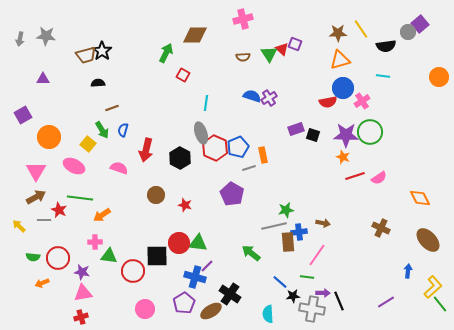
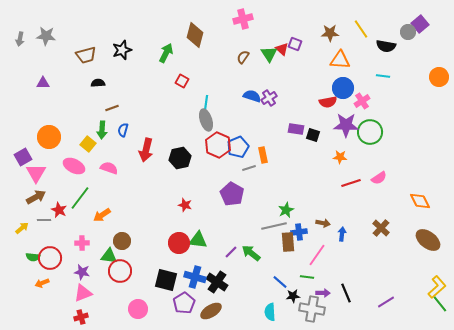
brown star at (338, 33): moved 8 px left
brown diamond at (195, 35): rotated 75 degrees counterclockwise
black semicircle at (386, 46): rotated 18 degrees clockwise
black star at (102, 51): moved 20 px right, 1 px up; rotated 18 degrees clockwise
brown semicircle at (243, 57): rotated 128 degrees clockwise
orange triangle at (340, 60): rotated 20 degrees clockwise
red square at (183, 75): moved 1 px left, 6 px down
purple triangle at (43, 79): moved 4 px down
purple square at (23, 115): moved 42 px down
purple rectangle at (296, 129): rotated 28 degrees clockwise
green arrow at (102, 130): rotated 36 degrees clockwise
gray ellipse at (201, 133): moved 5 px right, 13 px up
purple star at (346, 135): moved 10 px up
red hexagon at (215, 148): moved 3 px right, 3 px up
orange star at (343, 157): moved 3 px left; rotated 16 degrees counterclockwise
black hexagon at (180, 158): rotated 20 degrees clockwise
pink semicircle at (119, 168): moved 10 px left
pink triangle at (36, 171): moved 2 px down
red line at (355, 176): moved 4 px left, 7 px down
brown circle at (156, 195): moved 34 px left, 46 px down
green line at (80, 198): rotated 60 degrees counterclockwise
orange diamond at (420, 198): moved 3 px down
green star at (286, 210): rotated 14 degrees counterclockwise
yellow arrow at (19, 226): moved 3 px right, 2 px down; rotated 96 degrees clockwise
brown cross at (381, 228): rotated 18 degrees clockwise
brown ellipse at (428, 240): rotated 10 degrees counterclockwise
pink cross at (95, 242): moved 13 px left, 1 px down
green triangle at (198, 243): moved 3 px up
black square at (157, 256): moved 9 px right, 24 px down; rotated 15 degrees clockwise
red circle at (58, 258): moved 8 px left
purple line at (207, 266): moved 24 px right, 14 px up
red circle at (133, 271): moved 13 px left
blue arrow at (408, 271): moved 66 px left, 37 px up
yellow L-shape at (433, 287): moved 4 px right
pink triangle at (83, 293): rotated 12 degrees counterclockwise
black cross at (230, 294): moved 13 px left, 12 px up
black line at (339, 301): moved 7 px right, 8 px up
pink circle at (145, 309): moved 7 px left
cyan semicircle at (268, 314): moved 2 px right, 2 px up
